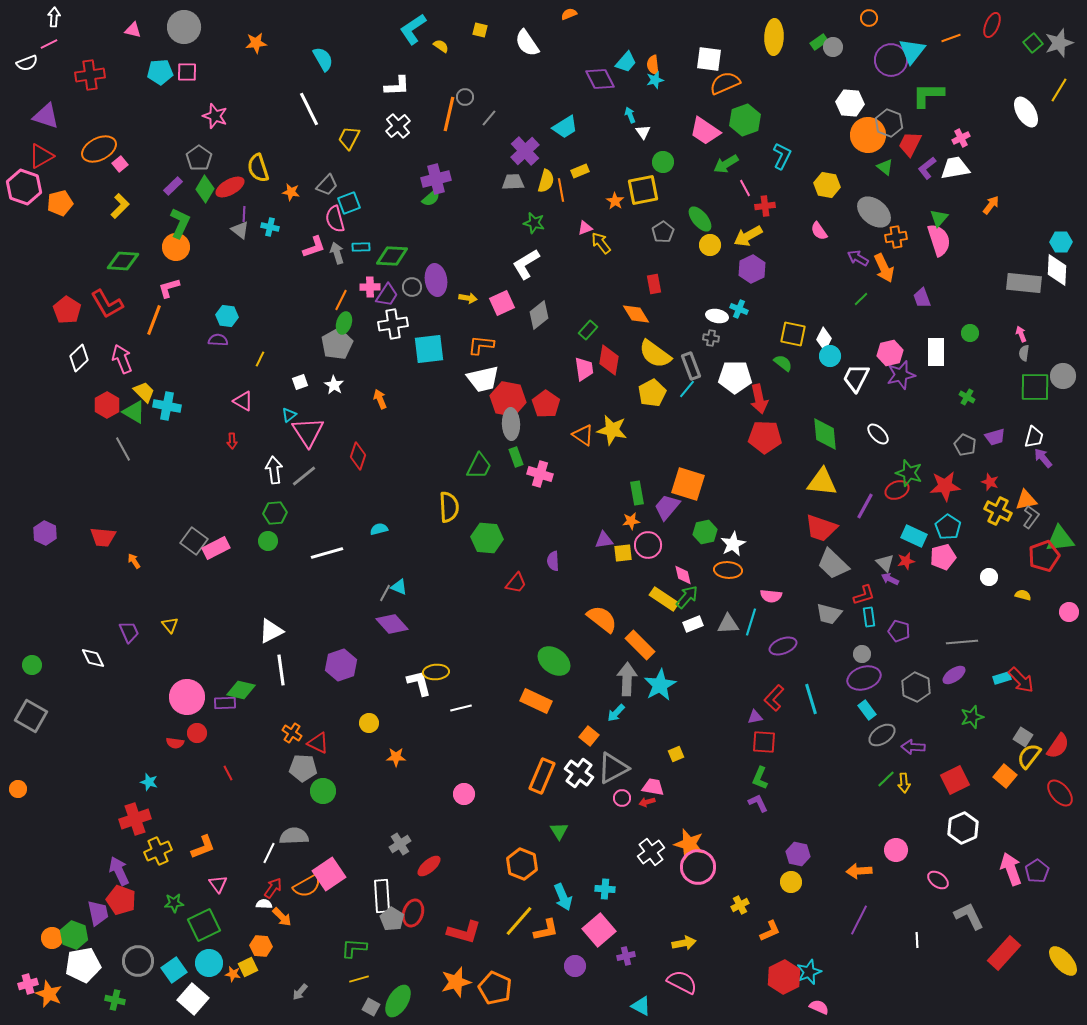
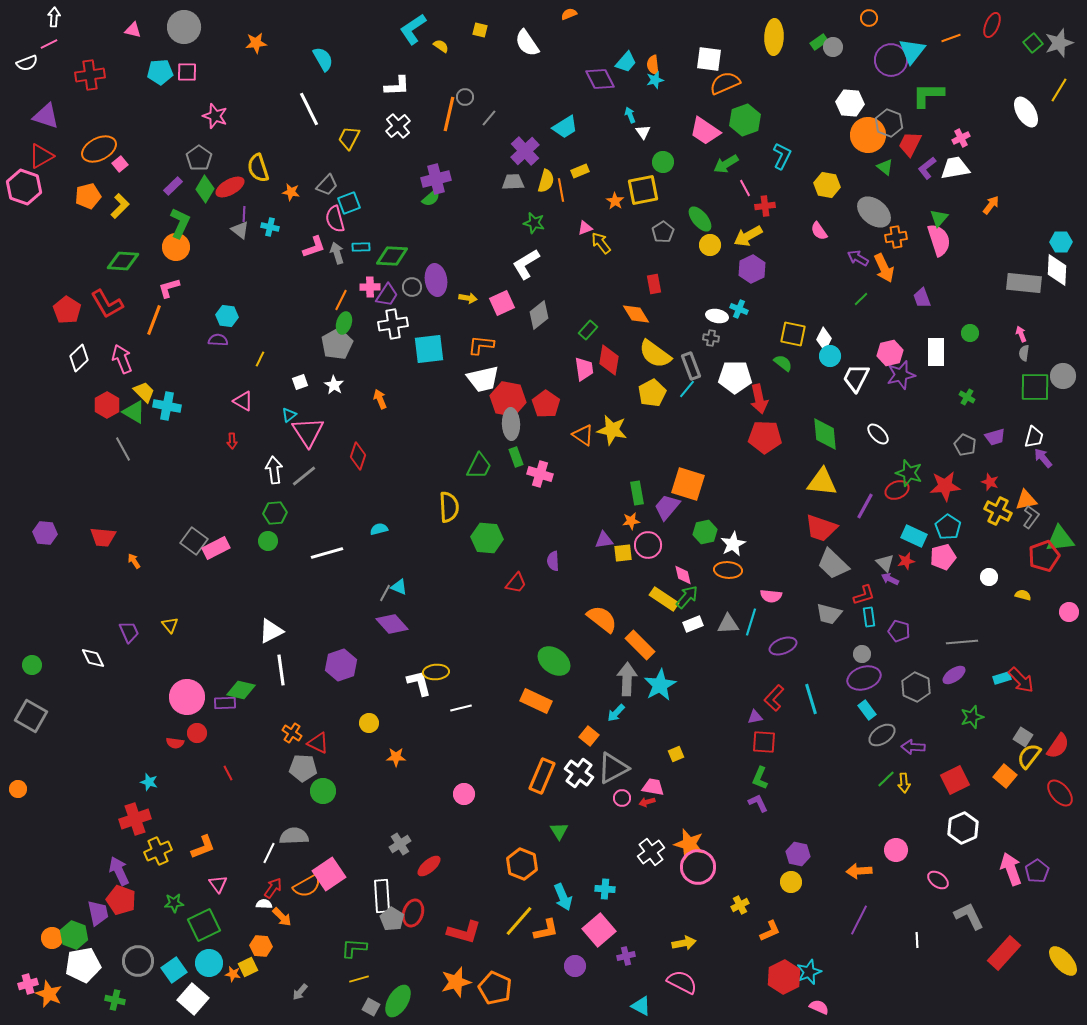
orange pentagon at (60, 203): moved 28 px right, 7 px up
purple hexagon at (45, 533): rotated 20 degrees counterclockwise
